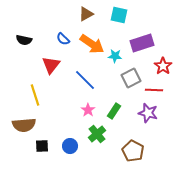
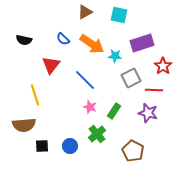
brown triangle: moved 1 px left, 2 px up
pink star: moved 2 px right, 3 px up; rotated 16 degrees counterclockwise
